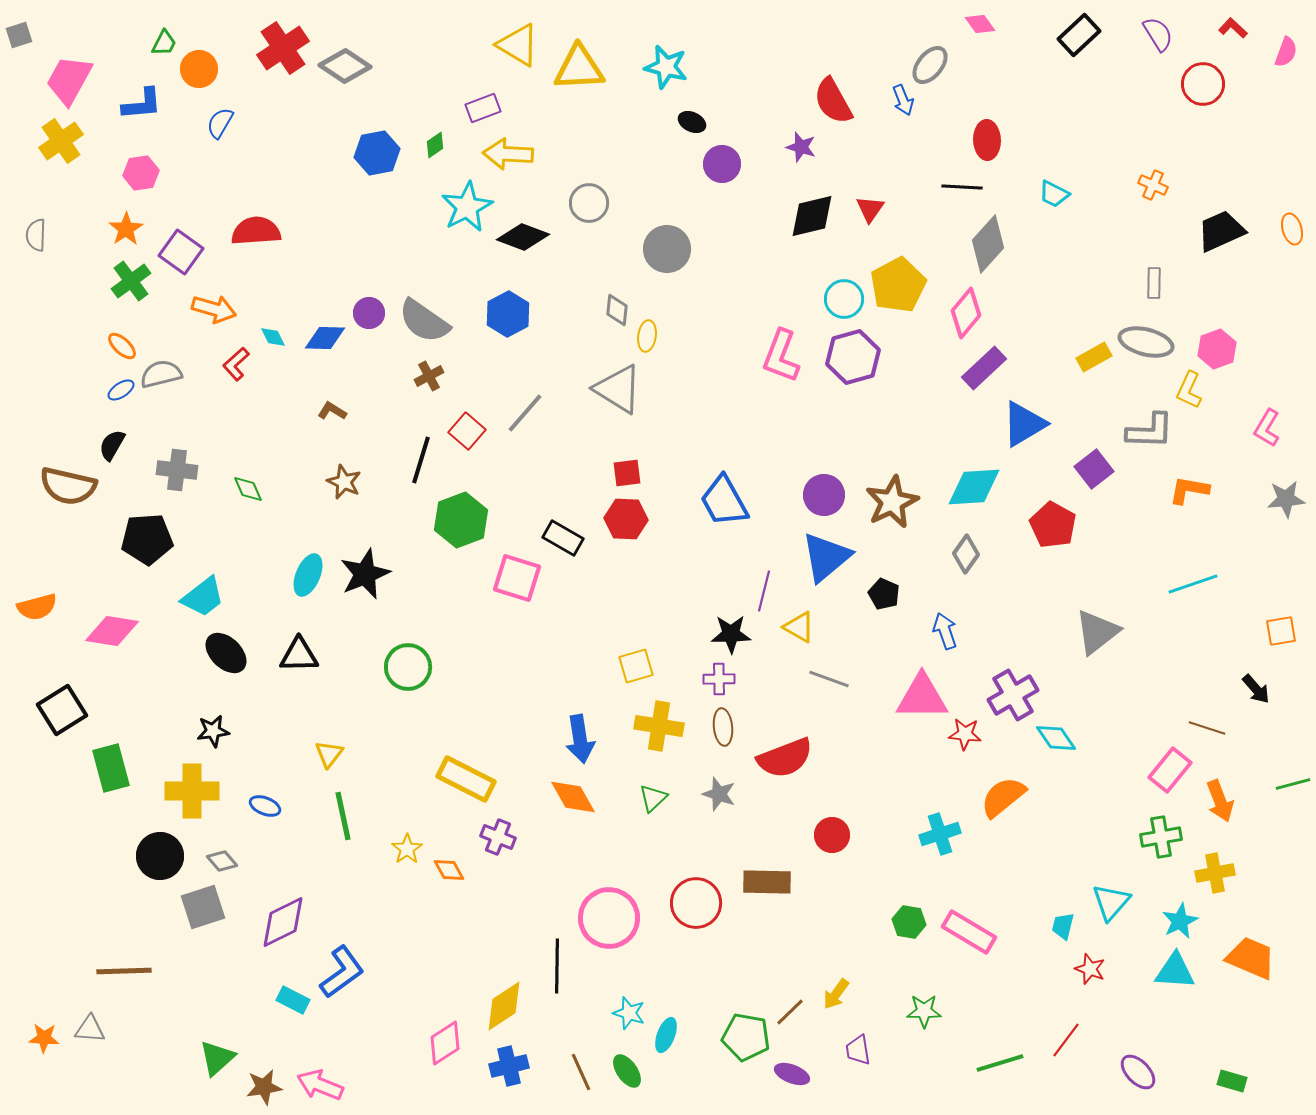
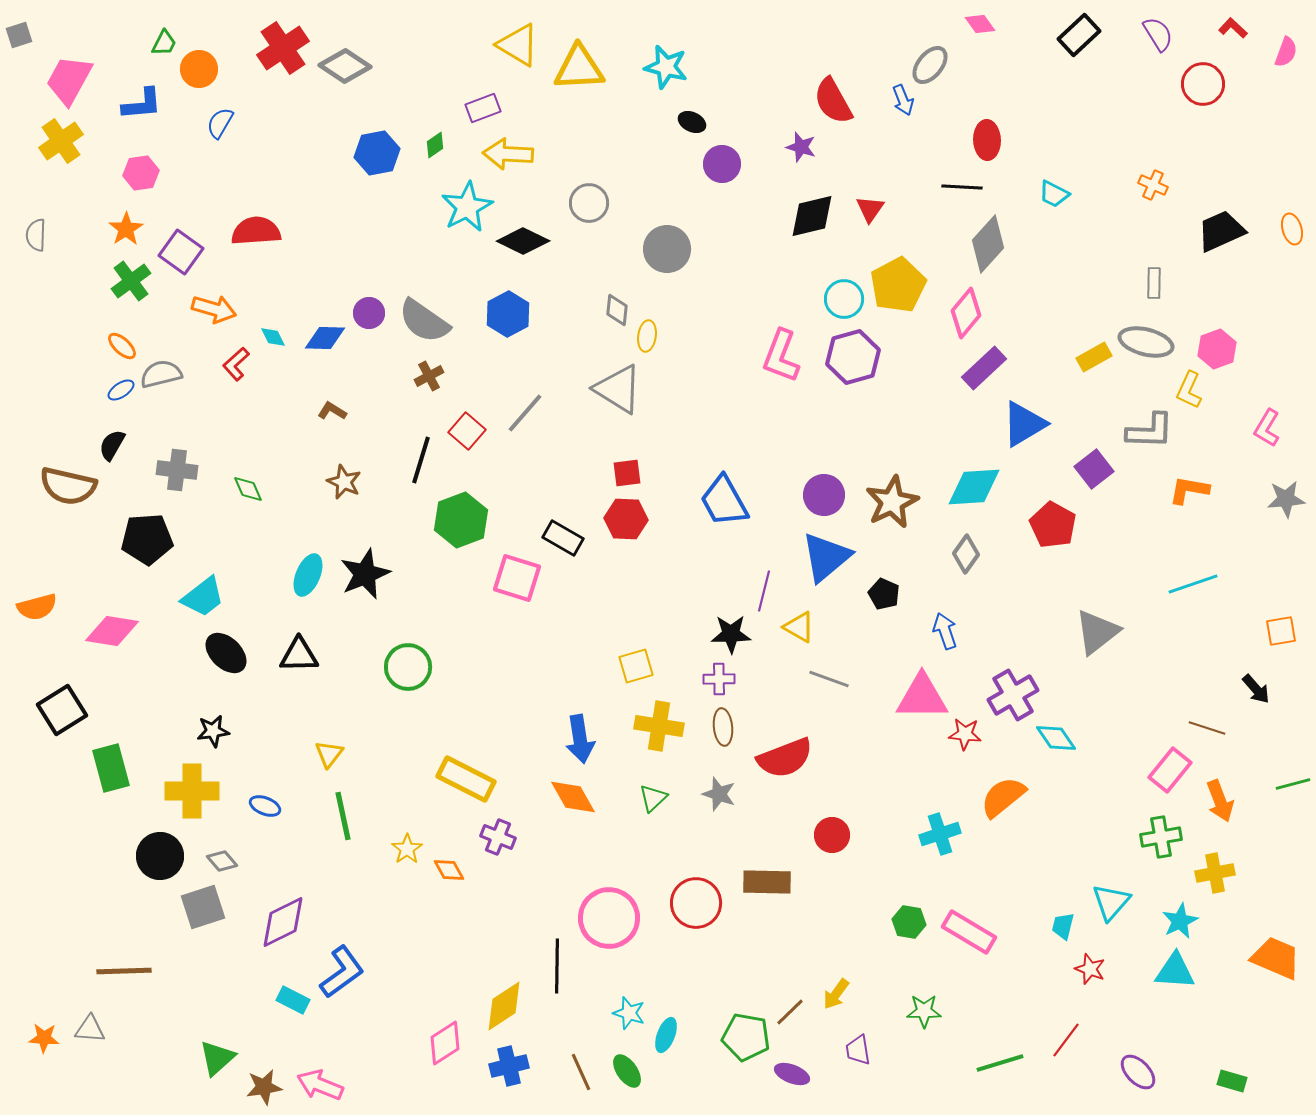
black diamond at (523, 237): moved 4 px down; rotated 6 degrees clockwise
orange trapezoid at (1251, 958): moved 25 px right
